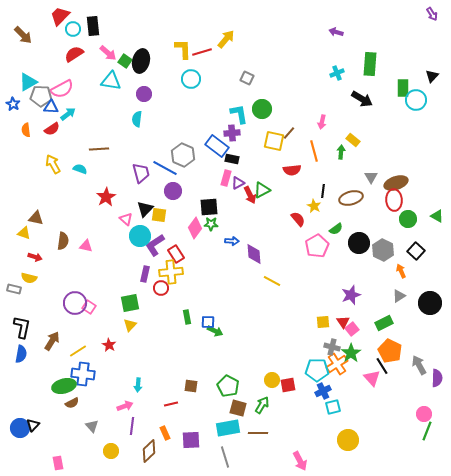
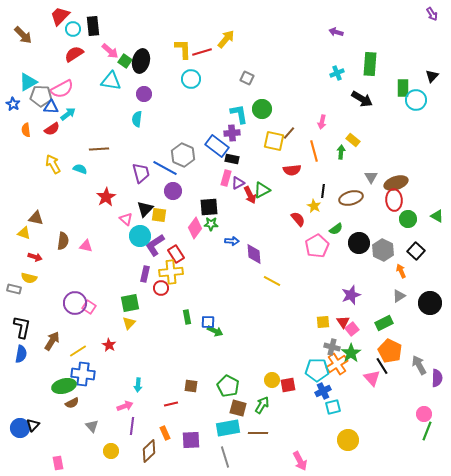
pink arrow at (108, 53): moved 2 px right, 2 px up
yellow triangle at (130, 325): moved 1 px left, 2 px up
